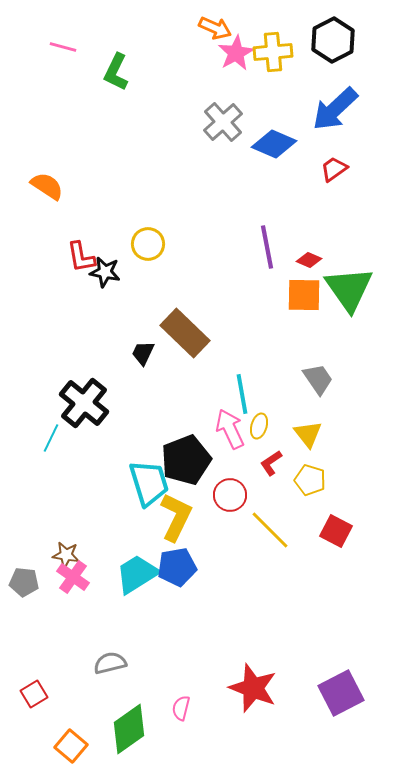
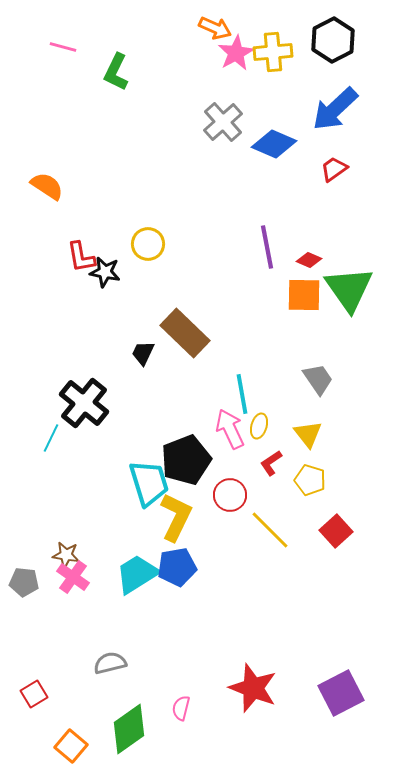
red square at (336, 531): rotated 20 degrees clockwise
